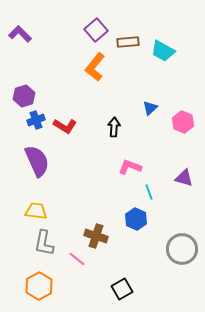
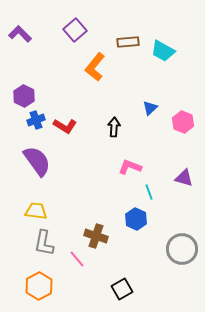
purple square: moved 21 px left
purple hexagon: rotated 15 degrees counterclockwise
purple semicircle: rotated 12 degrees counterclockwise
pink line: rotated 12 degrees clockwise
